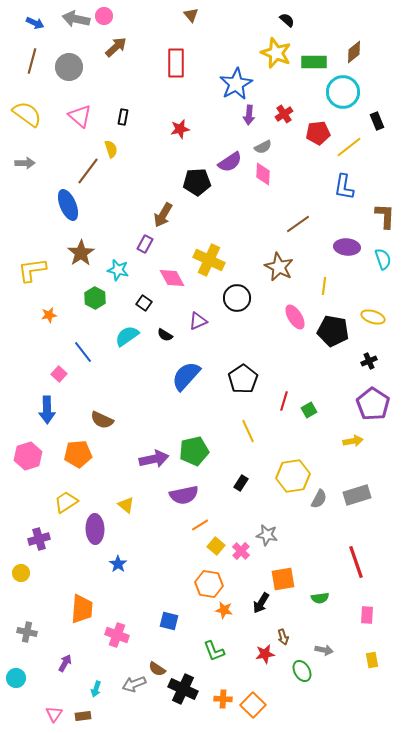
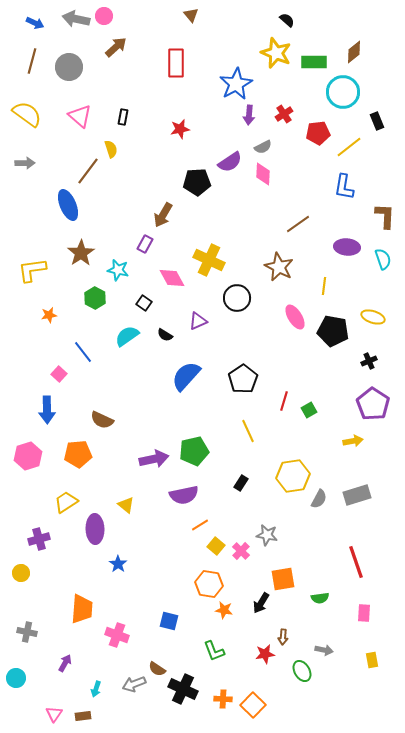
pink rectangle at (367, 615): moved 3 px left, 2 px up
brown arrow at (283, 637): rotated 21 degrees clockwise
